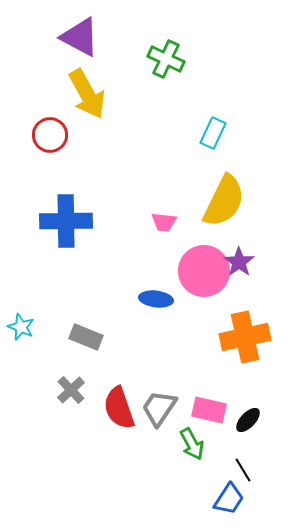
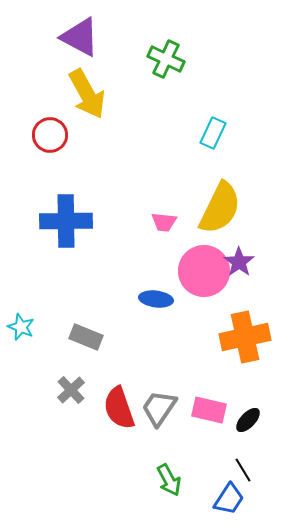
yellow semicircle: moved 4 px left, 7 px down
green arrow: moved 23 px left, 36 px down
